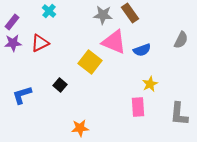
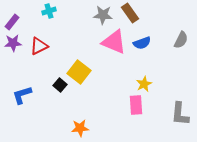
cyan cross: rotated 32 degrees clockwise
red triangle: moved 1 px left, 3 px down
blue semicircle: moved 7 px up
yellow square: moved 11 px left, 10 px down
yellow star: moved 6 px left
pink rectangle: moved 2 px left, 2 px up
gray L-shape: moved 1 px right
